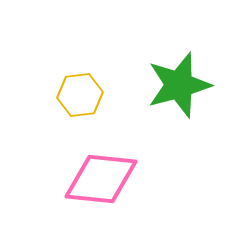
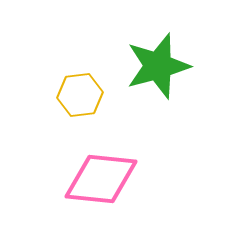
green star: moved 21 px left, 19 px up
